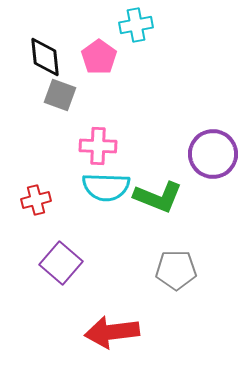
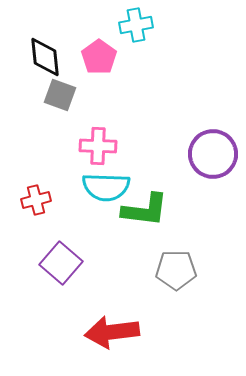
green L-shape: moved 13 px left, 13 px down; rotated 15 degrees counterclockwise
